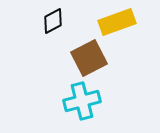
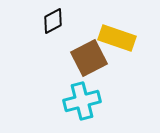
yellow rectangle: moved 16 px down; rotated 39 degrees clockwise
